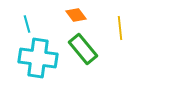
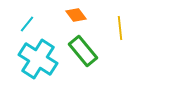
cyan line: rotated 54 degrees clockwise
green rectangle: moved 2 px down
cyan cross: moved 1 px down; rotated 24 degrees clockwise
